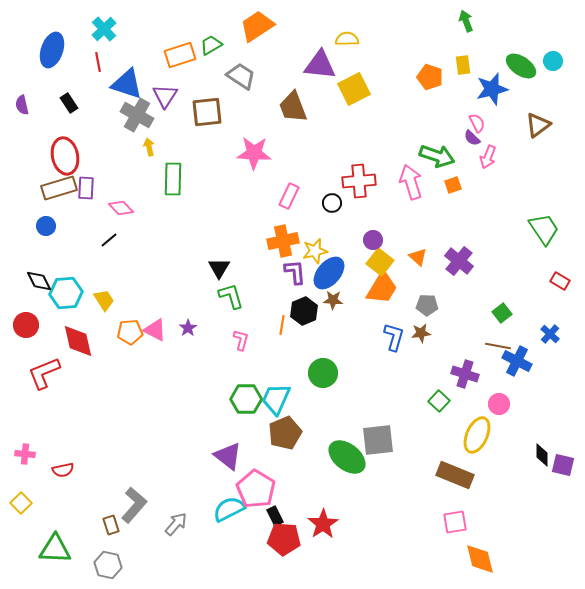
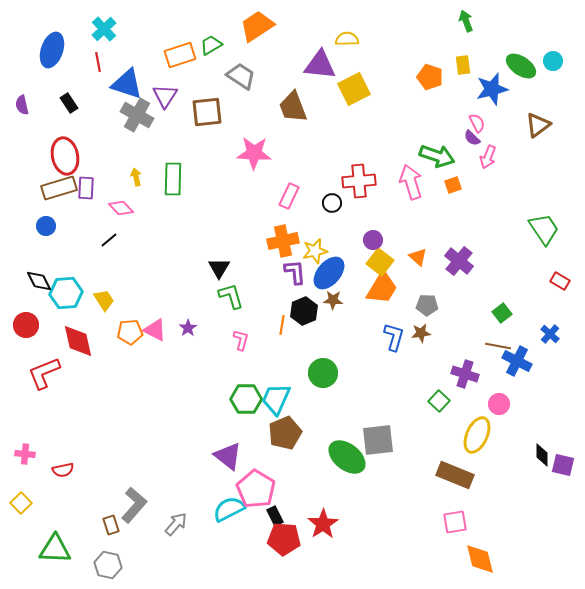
yellow arrow at (149, 147): moved 13 px left, 30 px down
